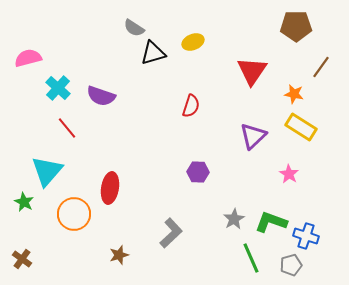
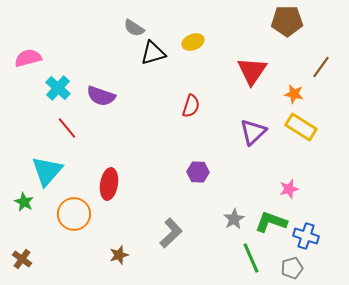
brown pentagon: moved 9 px left, 5 px up
purple triangle: moved 4 px up
pink star: moved 15 px down; rotated 24 degrees clockwise
red ellipse: moved 1 px left, 4 px up
gray pentagon: moved 1 px right, 3 px down
